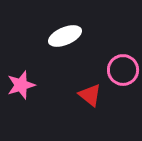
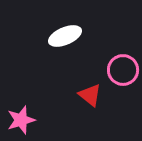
pink star: moved 35 px down
